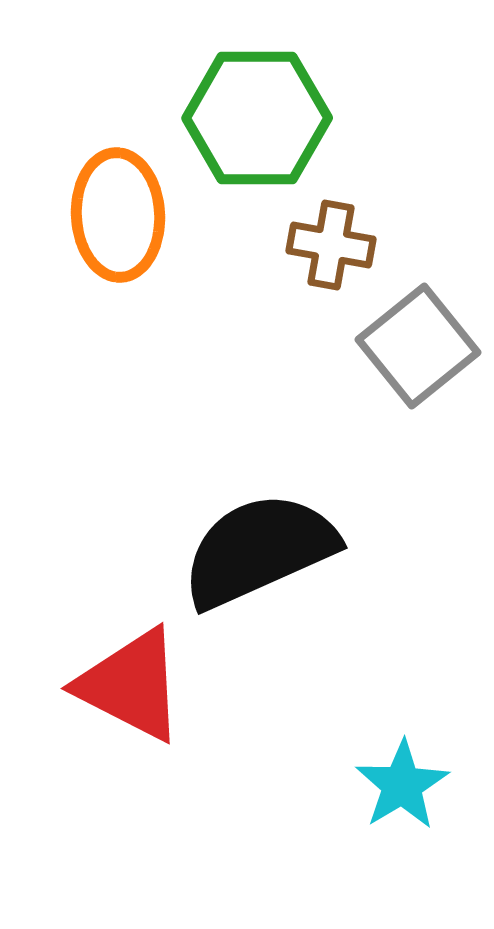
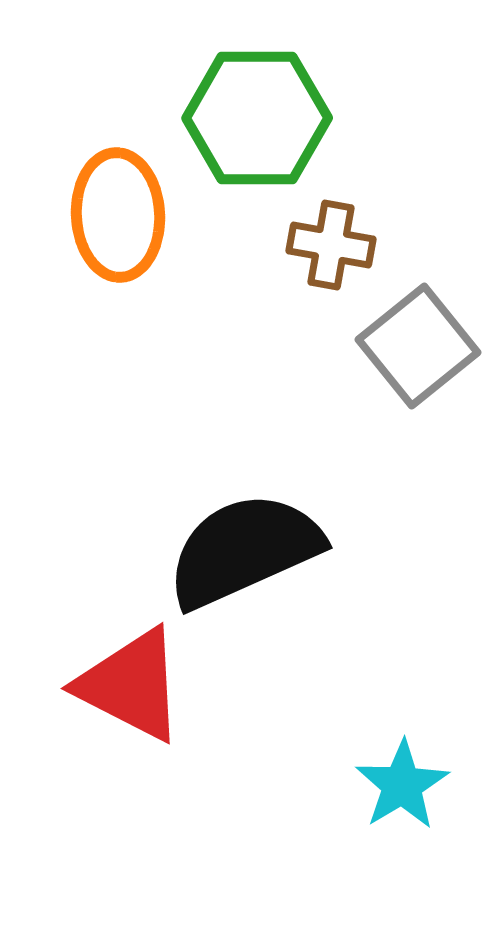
black semicircle: moved 15 px left
